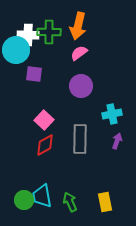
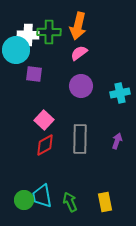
cyan cross: moved 8 px right, 21 px up
